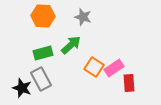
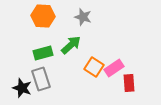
gray rectangle: rotated 10 degrees clockwise
